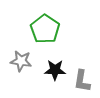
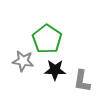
green pentagon: moved 2 px right, 10 px down
gray star: moved 2 px right
